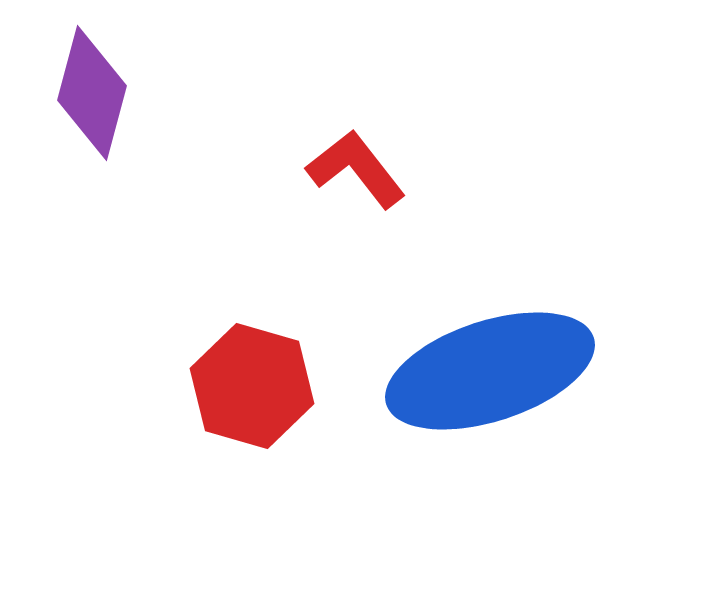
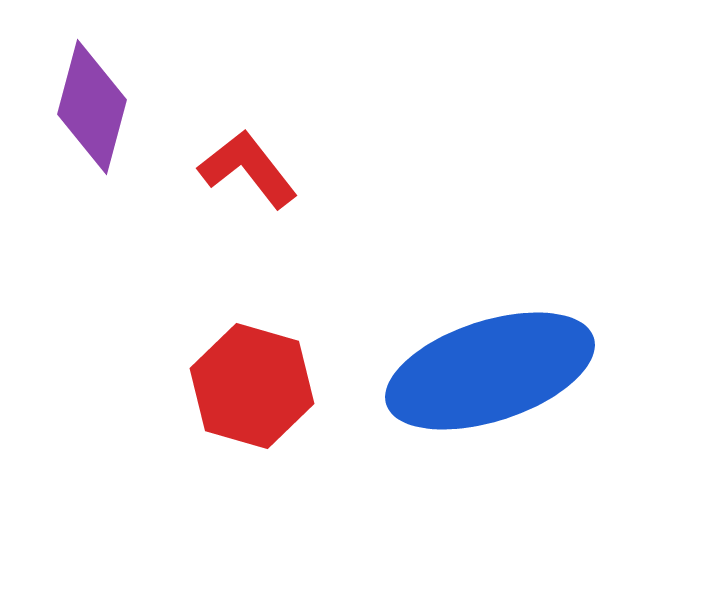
purple diamond: moved 14 px down
red L-shape: moved 108 px left
